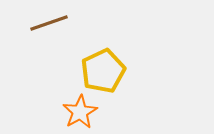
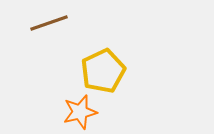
orange star: rotated 16 degrees clockwise
